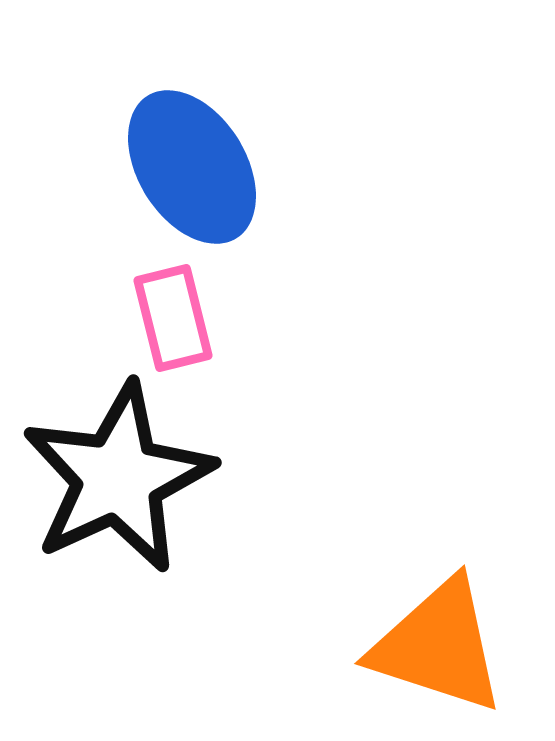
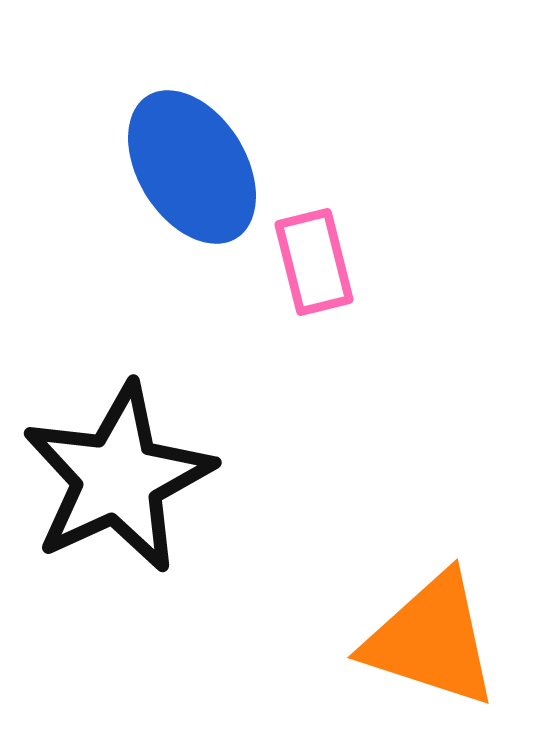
pink rectangle: moved 141 px right, 56 px up
orange triangle: moved 7 px left, 6 px up
